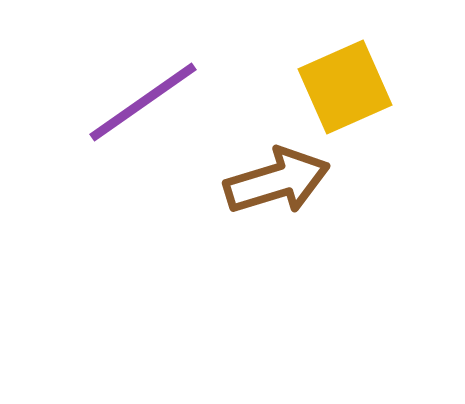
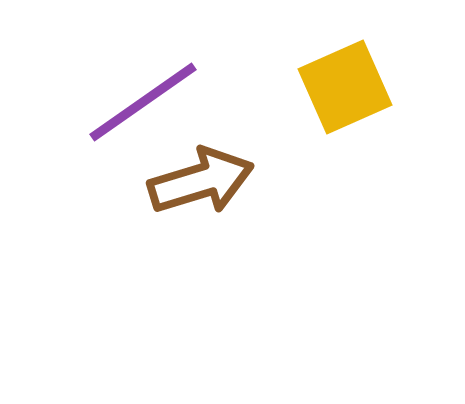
brown arrow: moved 76 px left
